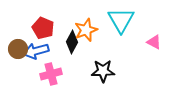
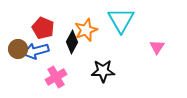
pink triangle: moved 3 px right, 5 px down; rotated 35 degrees clockwise
pink cross: moved 5 px right, 3 px down; rotated 15 degrees counterclockwise
